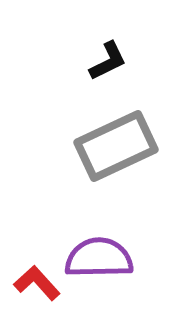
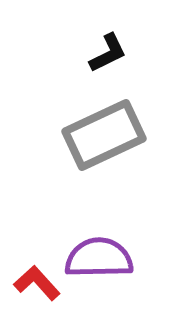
black L-shape: moved 8 px up
gray rectangle: moved 12 px left, 11 px up
